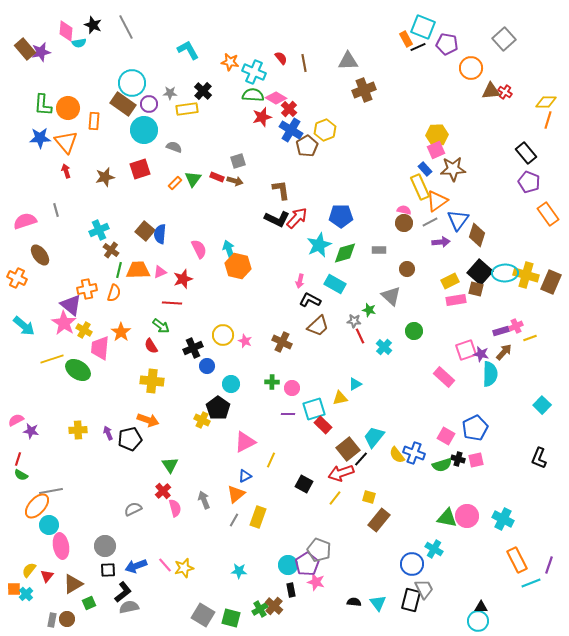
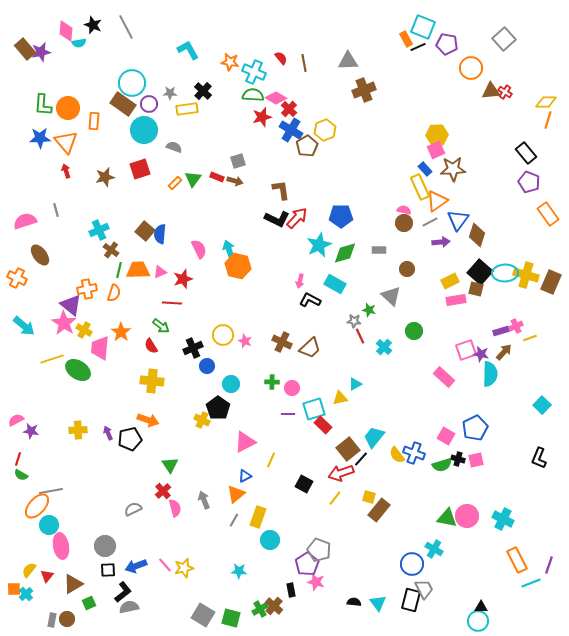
brown trapezoid at (318, 326): moved 8 px left, 22 px down
brown rectangle at (379, 520): moved 10 px up
cyan circle at (288, 565): moved 18 px left, 25 px up
